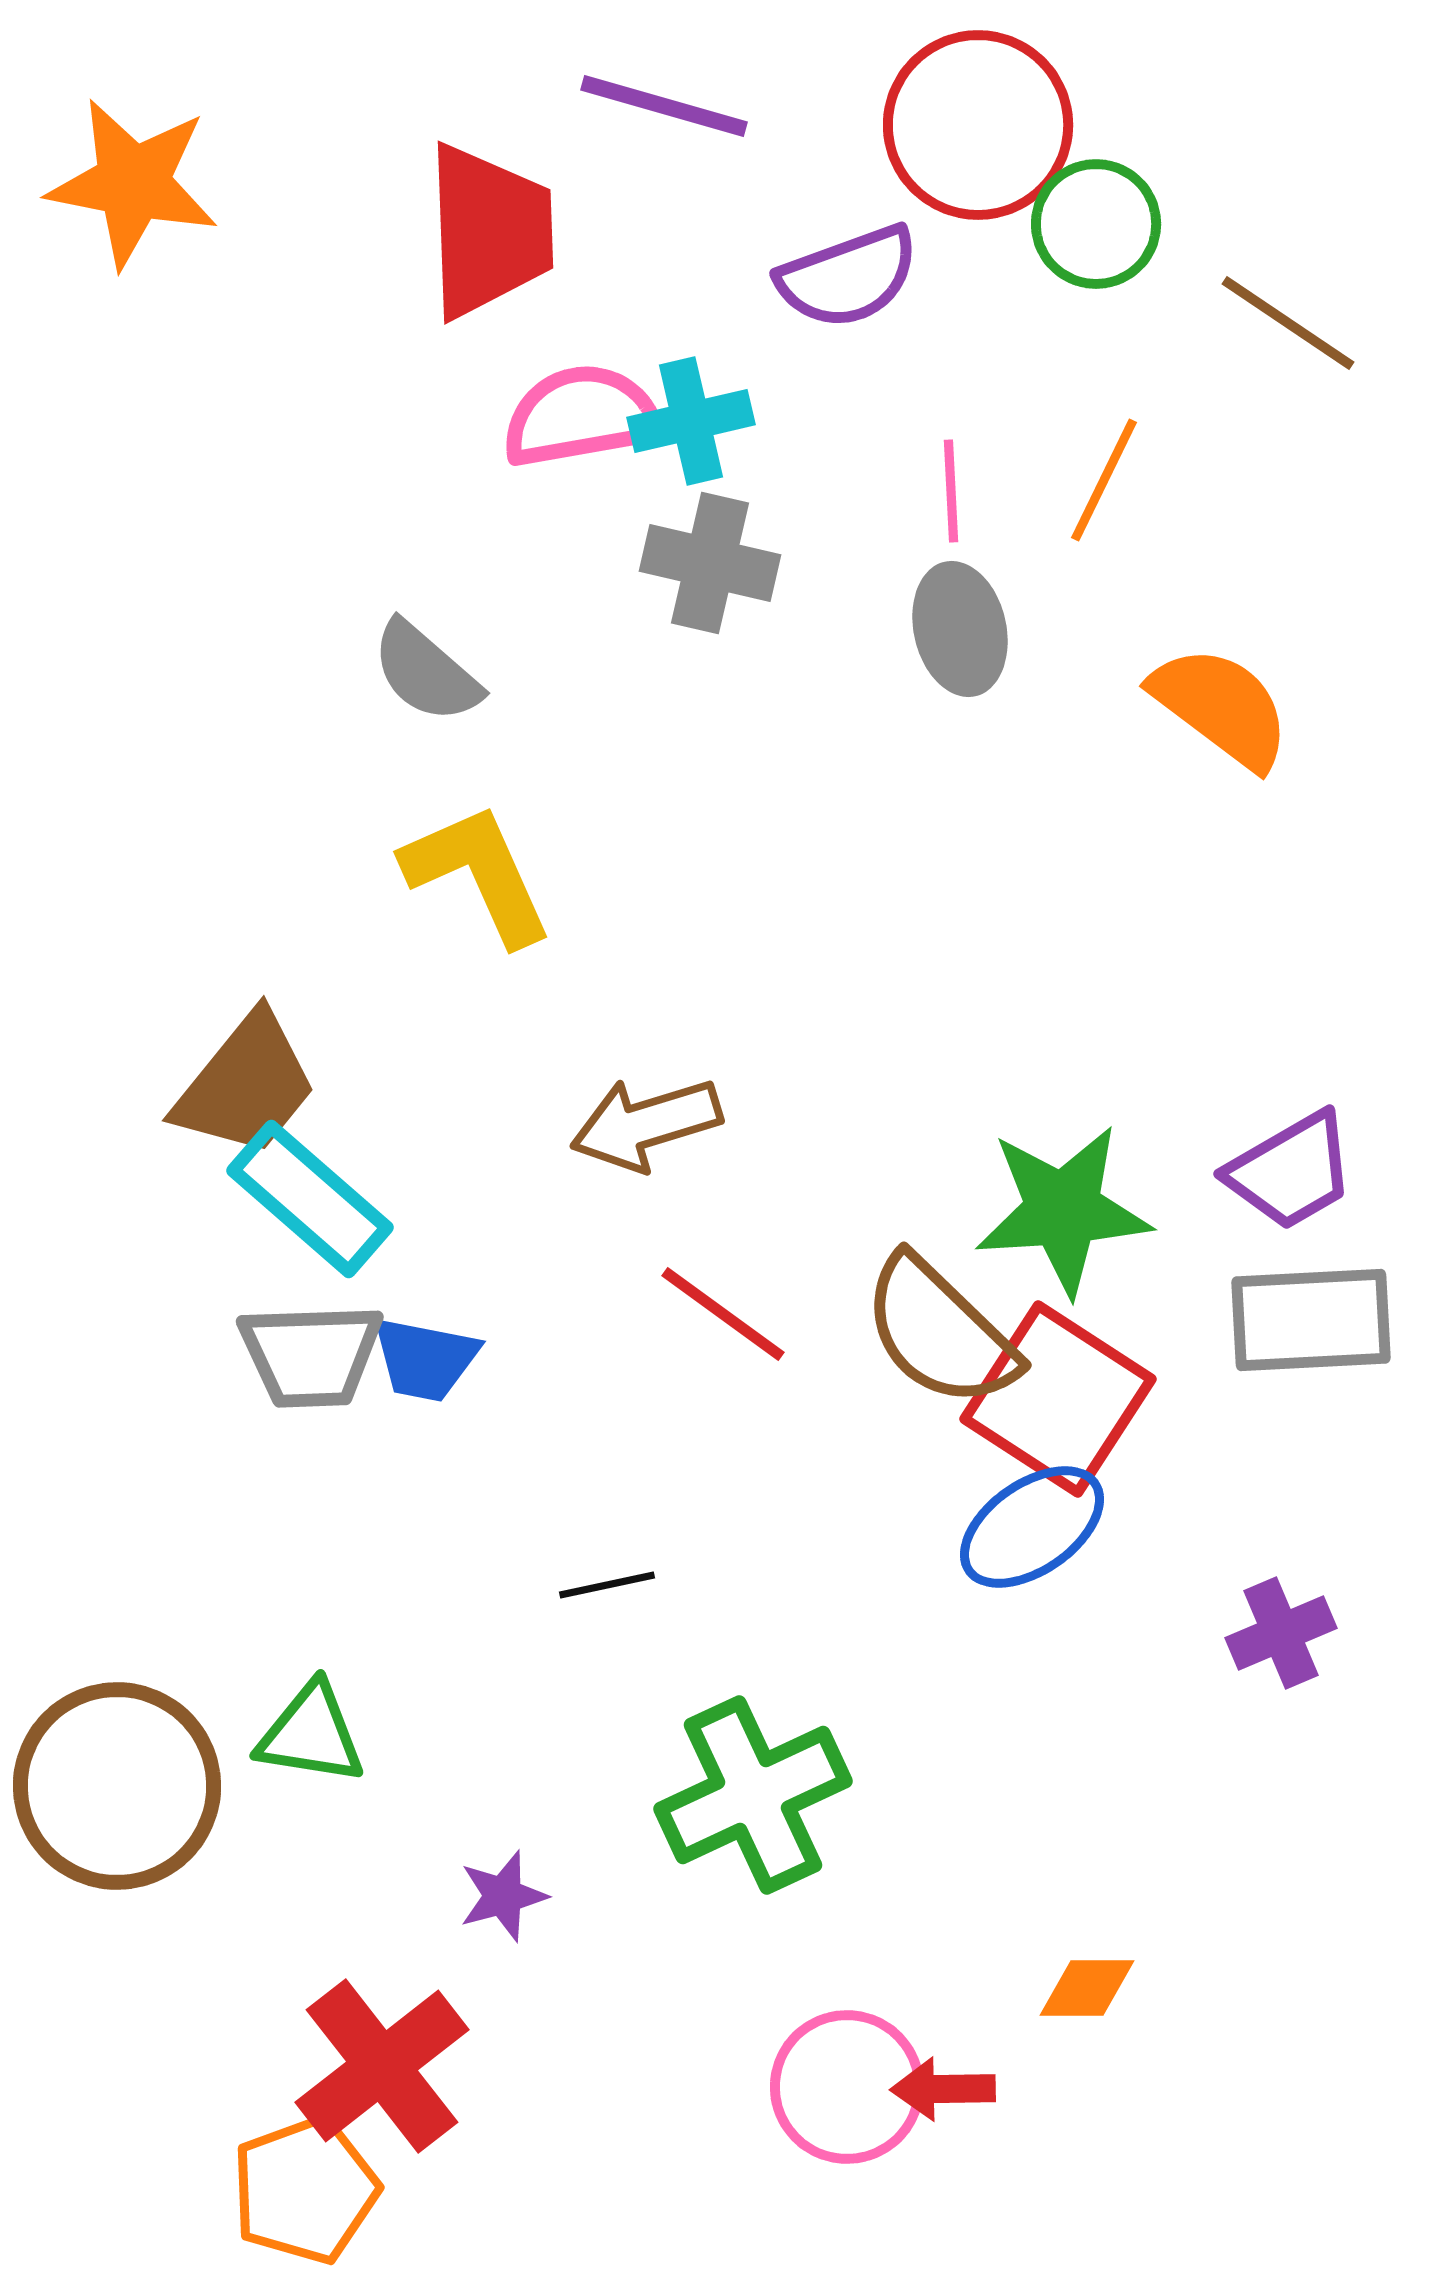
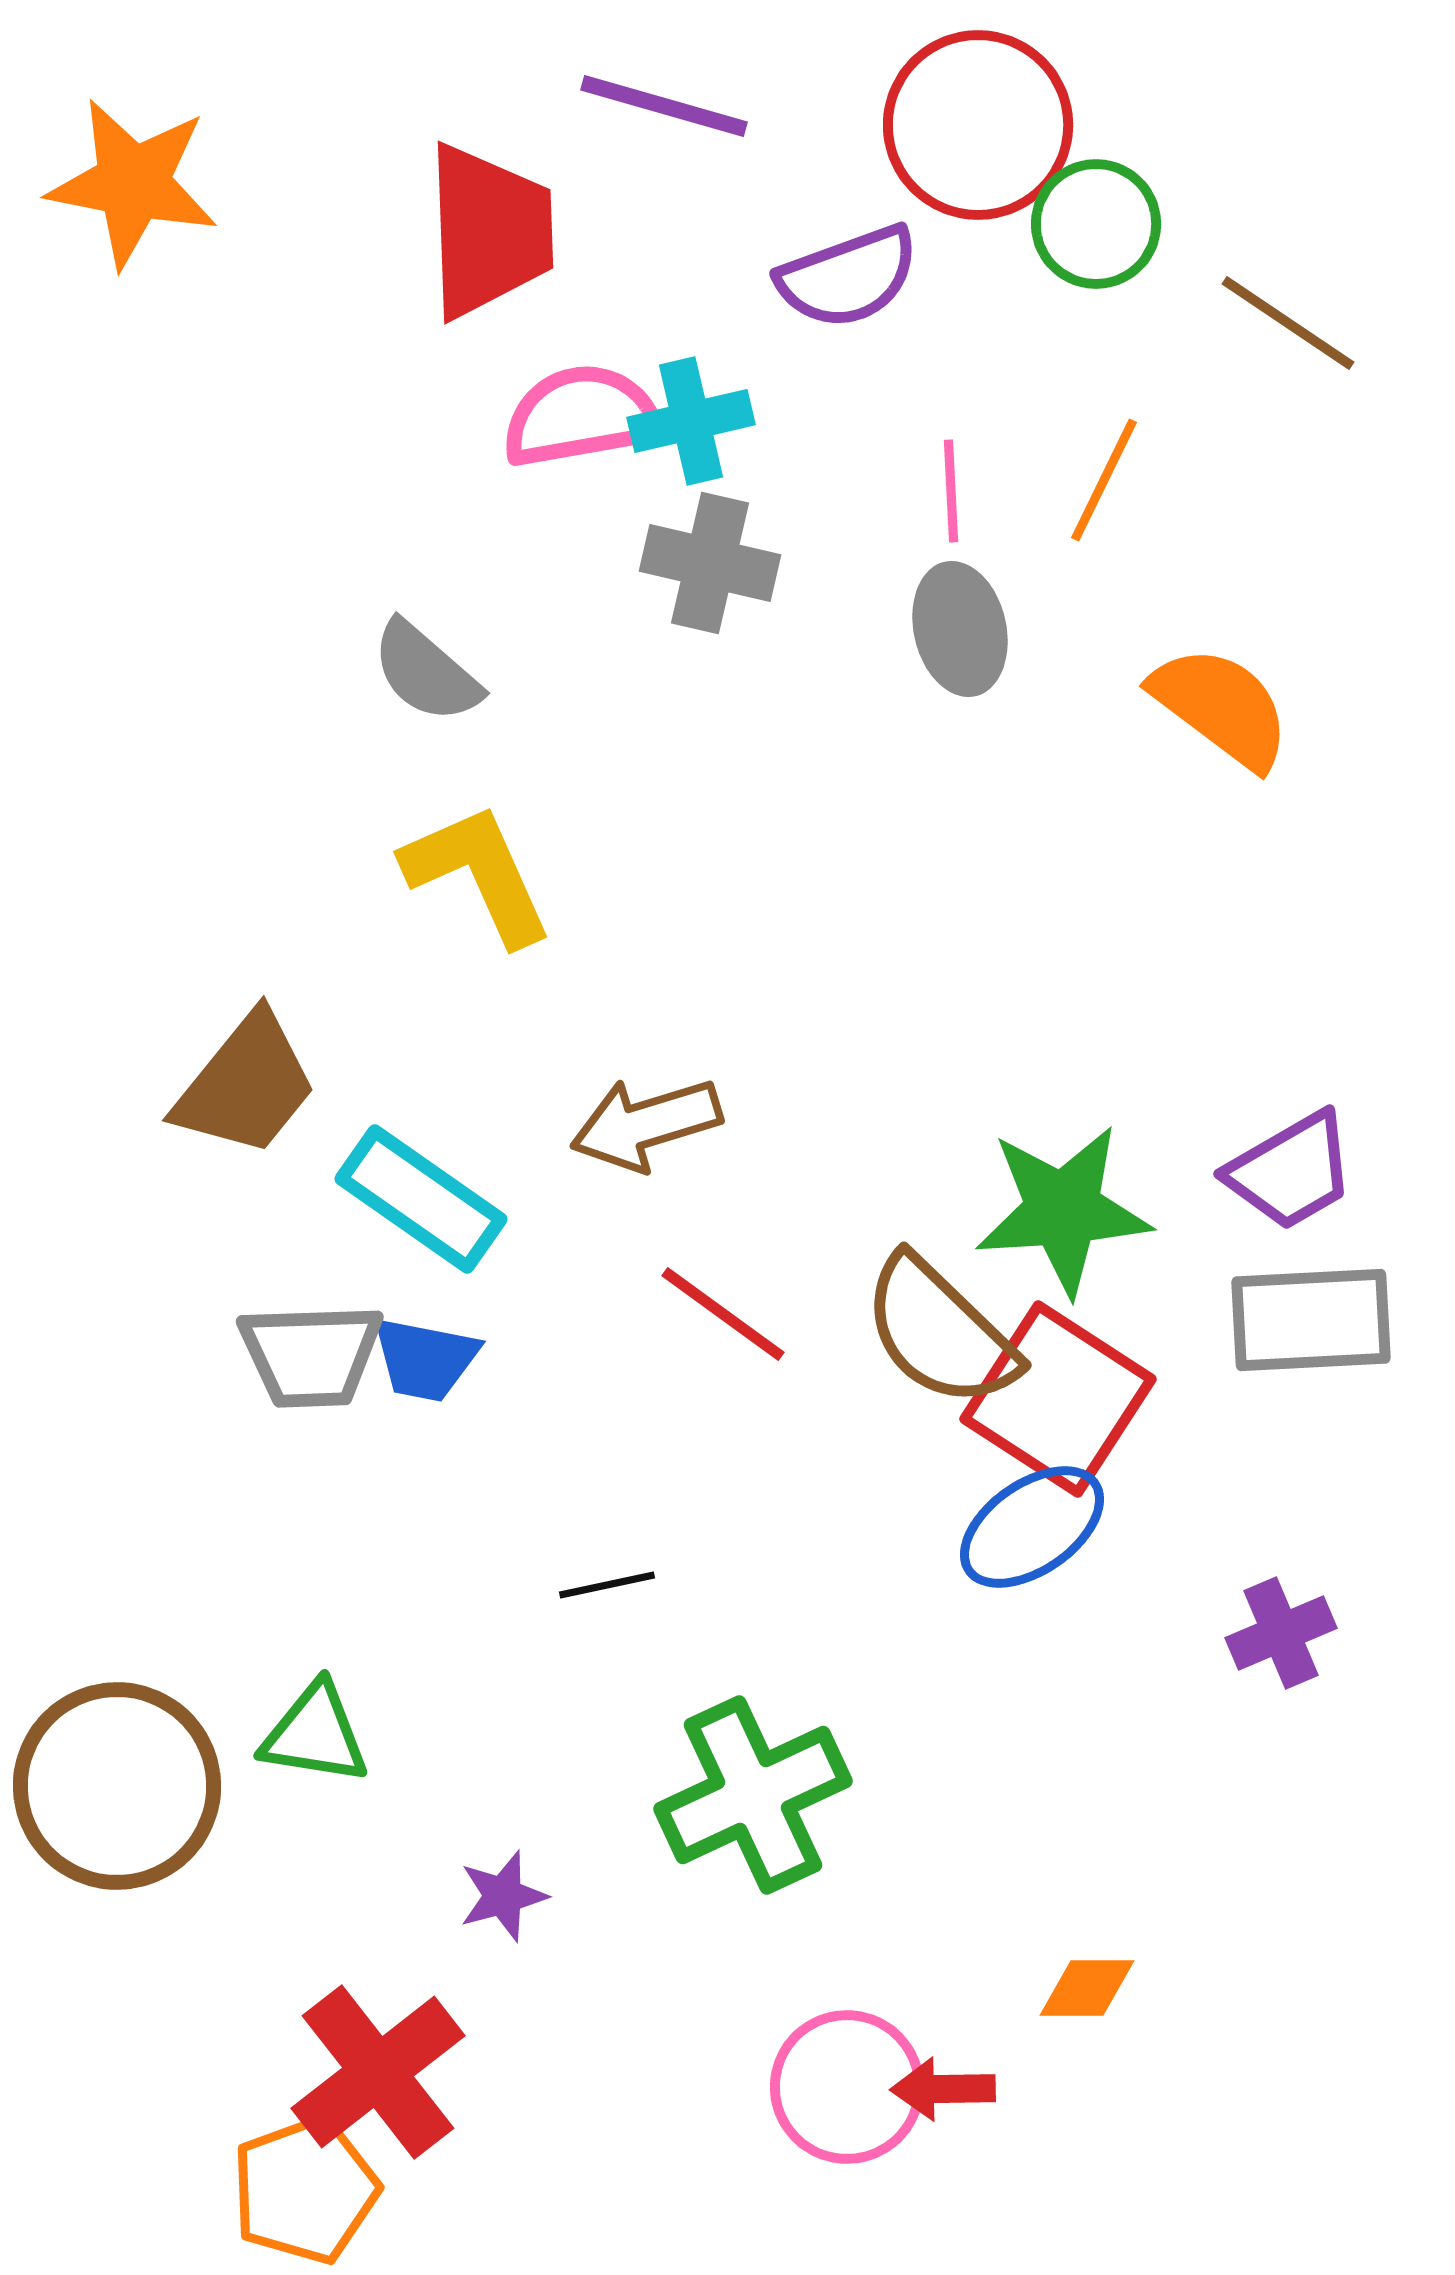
cyan rectangle: moved 111 px right; rotated 6 degrees counterclockwise
green triangle: moved 4 px right
red cross: moved 4 px left, 6 px down
